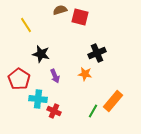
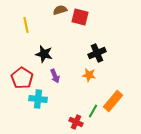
yellow line: rotated 21 degrees clockwise
black star: moved 3 px right
orange star: moved 4 px right, 1 px down
red pentagon: moved 3 px right, 1 px up
red cross: moved 22 px right, 11 px down
